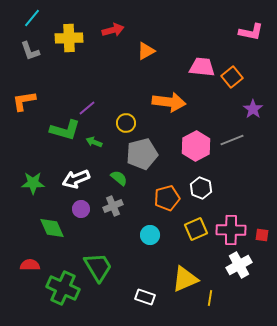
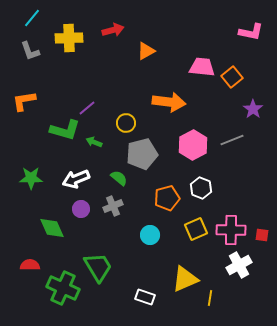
pink hexagon: moved 3 px left, 1 px up
green star: moved 2 px left, 5 px up
